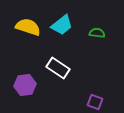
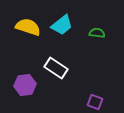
white rectangle: moved 2 px left
